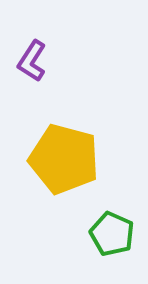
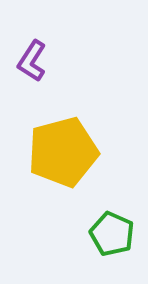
yellow pentagon: moved 1 px left, 7 px up; rotated 30 degrees counterclockwise
